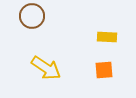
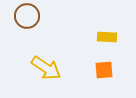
brown circle: moved 5 px left
